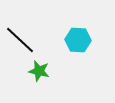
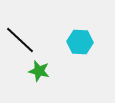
cyan hexagon: moved 2 px right, 2 px down
